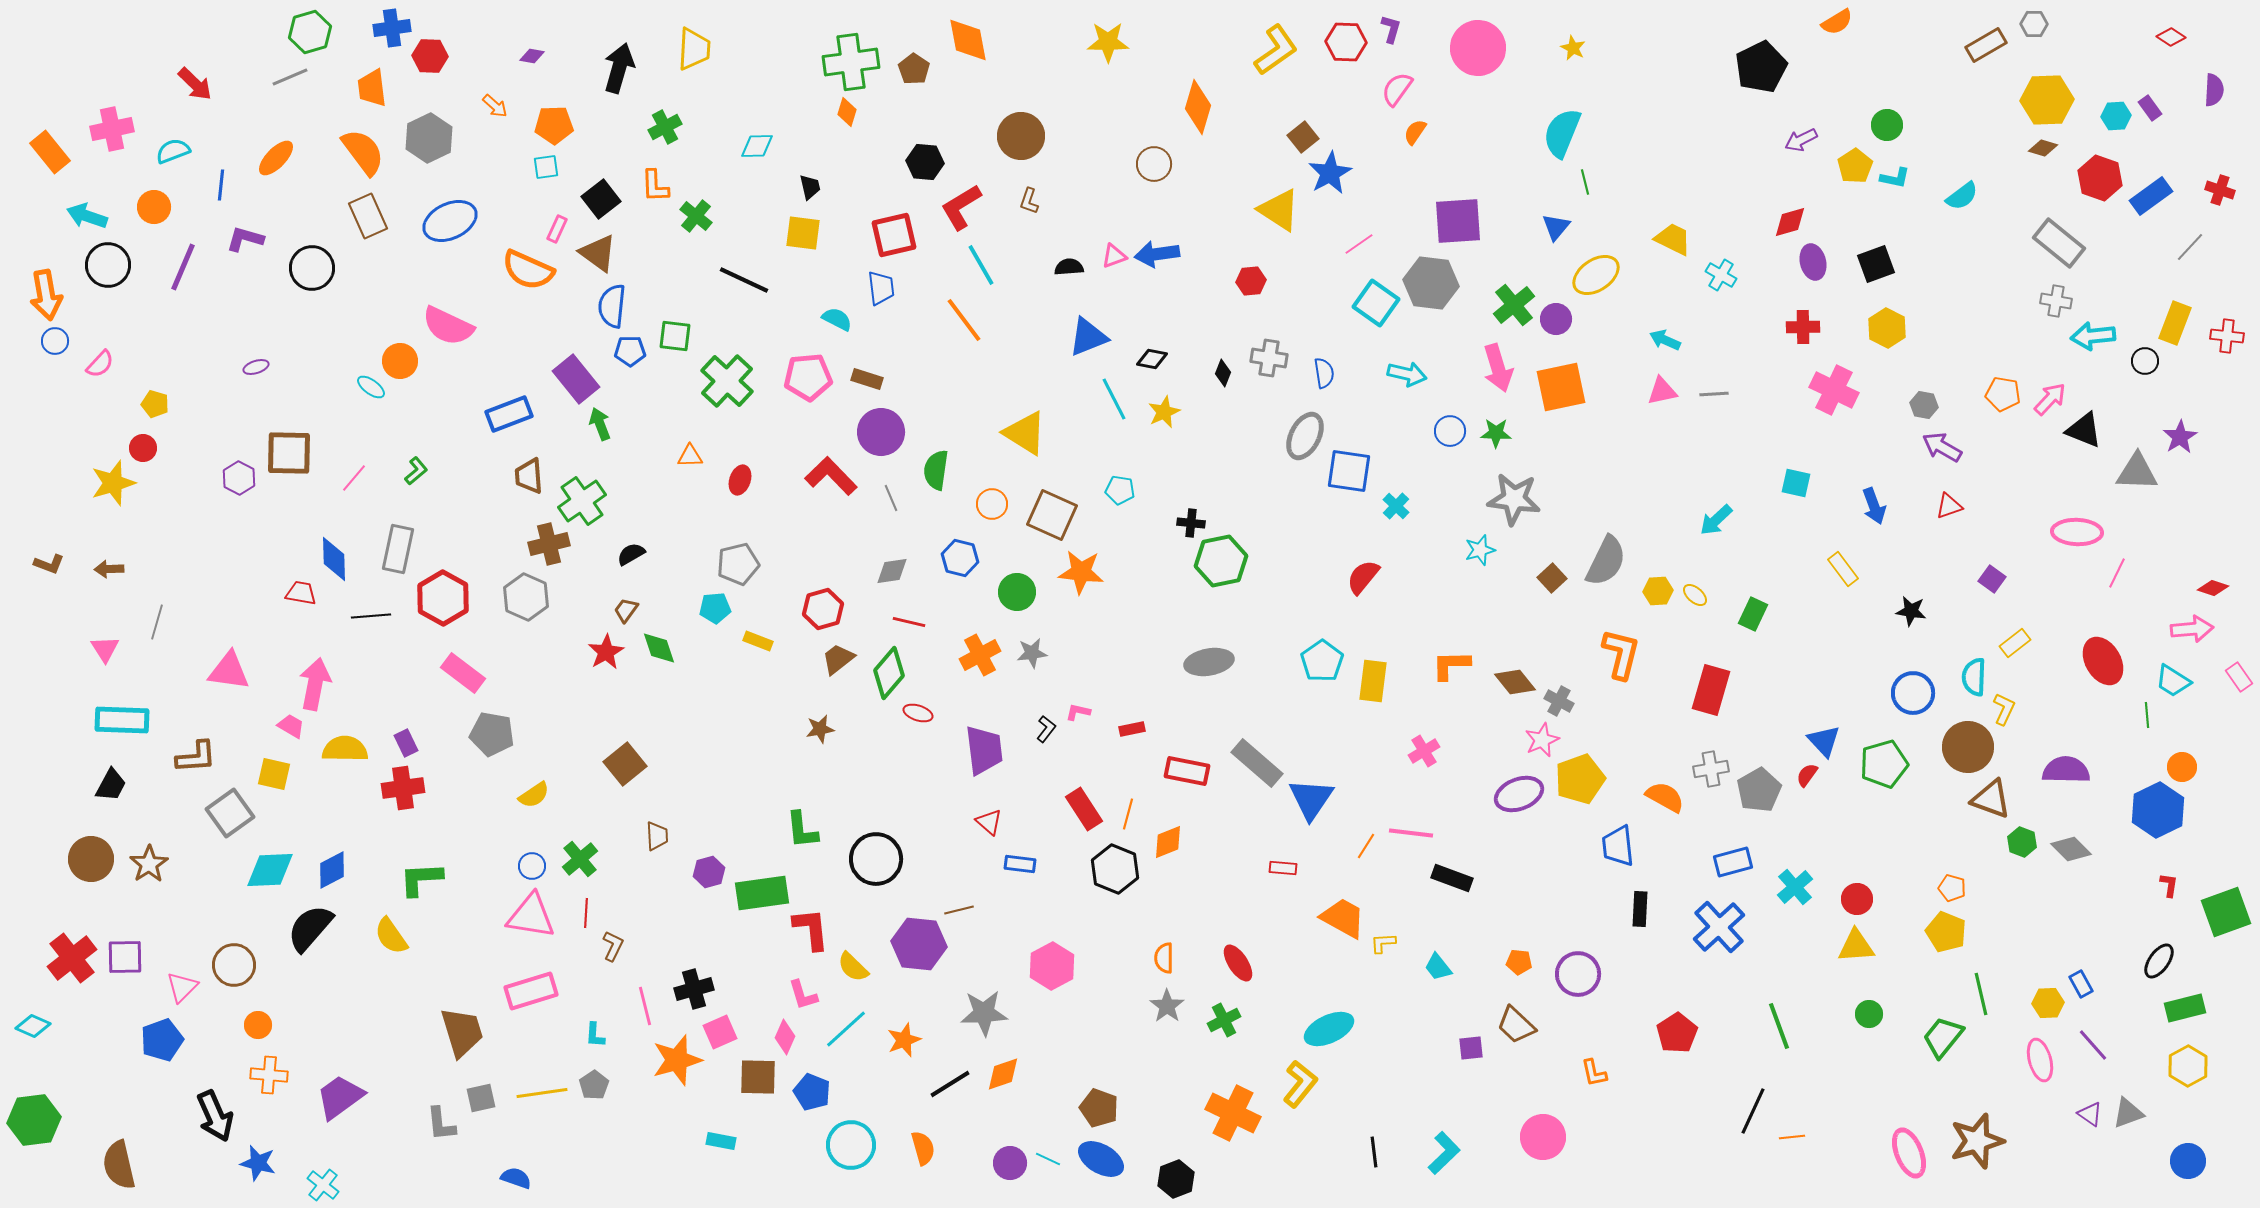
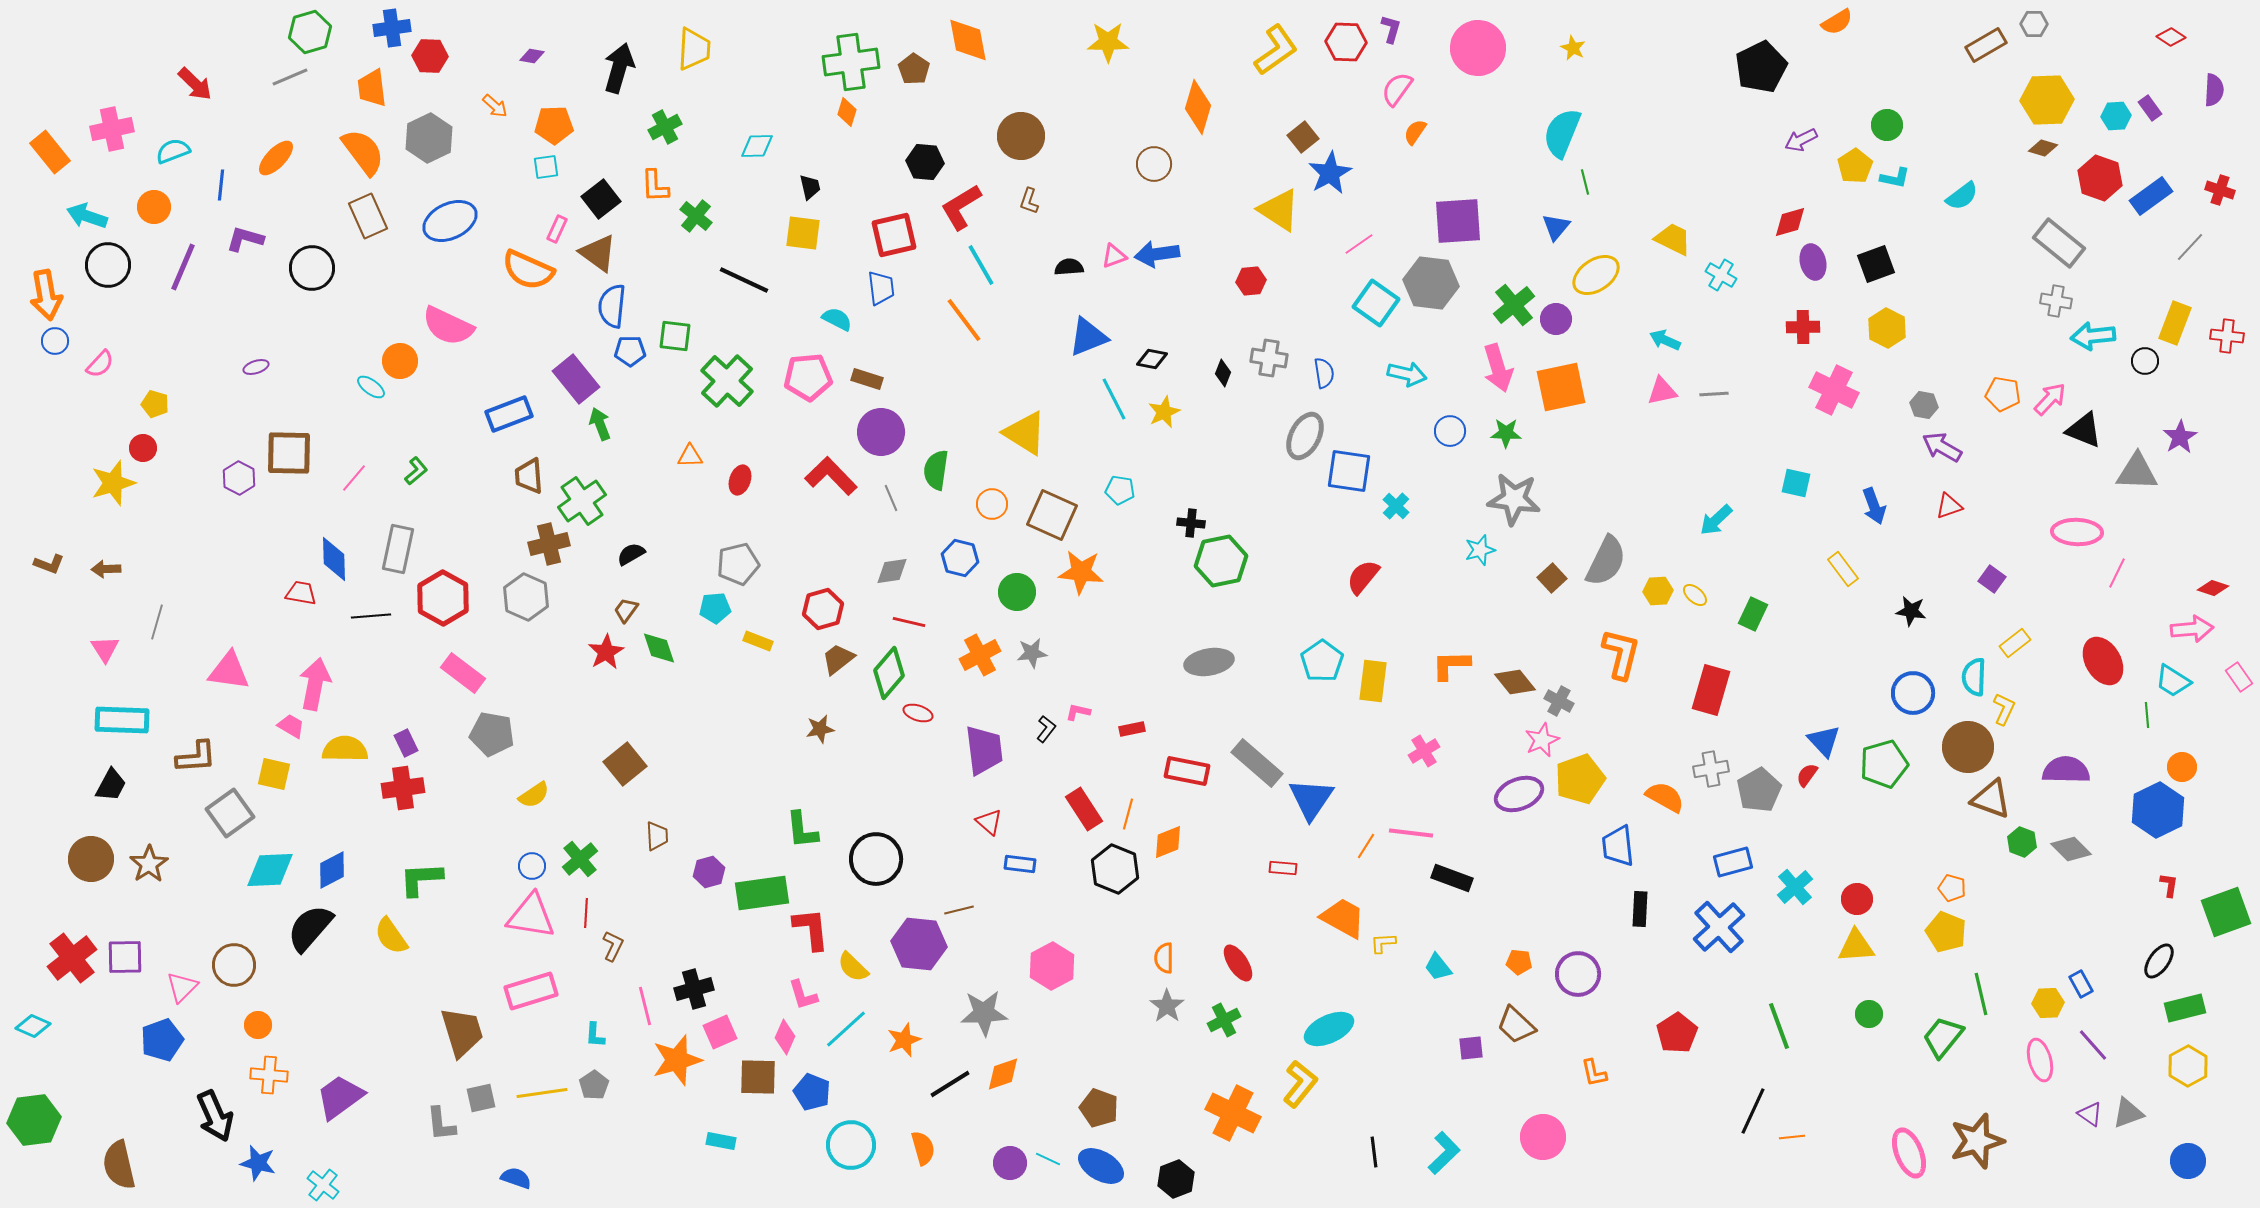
green star at (1496, 433): moved 10 px right
brown arrow at (109, 569): moved 3 px left
blue ellipse at (1101, 1159): moved 7 px down
